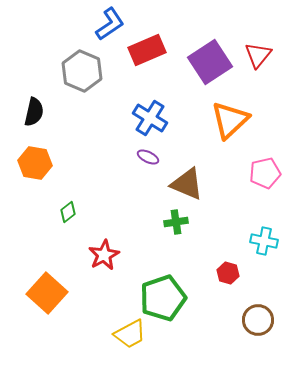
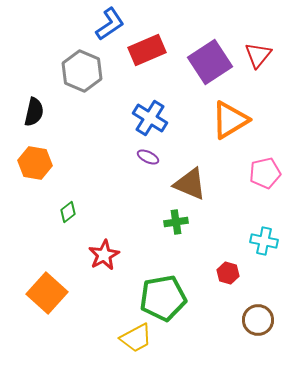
orange triangle: rotated 12 degrees clockwise
brown triangle: moved 3 px right
green pentagon: rotated 9 degrees clockwise
yellow trapezoid: moved 6 px right, 4 px down
